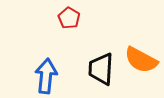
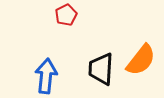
red pentagon: moved 3 px left, 3 px up; rotated 15 degrees clockwise
orange semicircle: rotated 80 degrees counterclockwise
